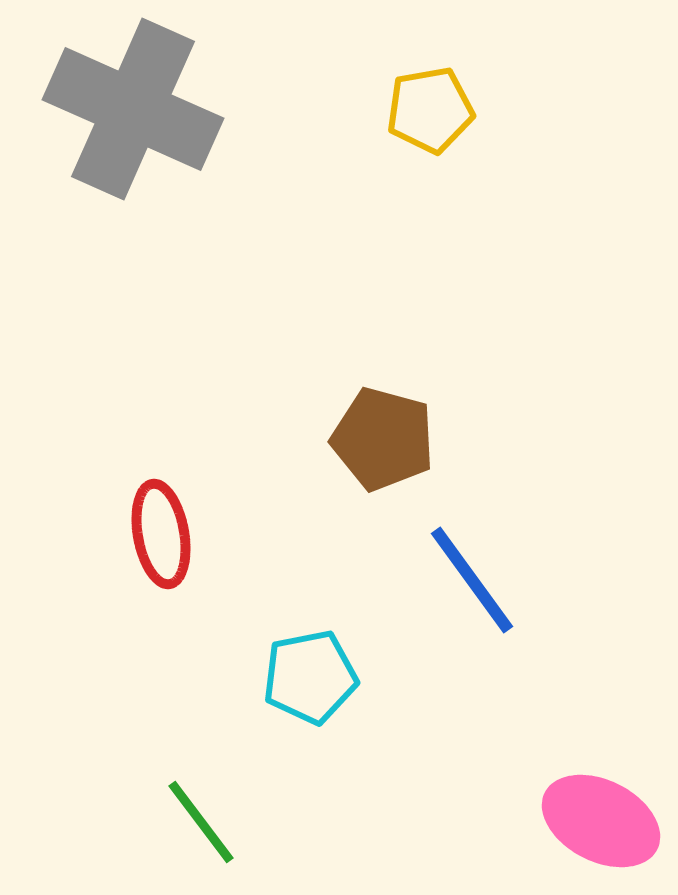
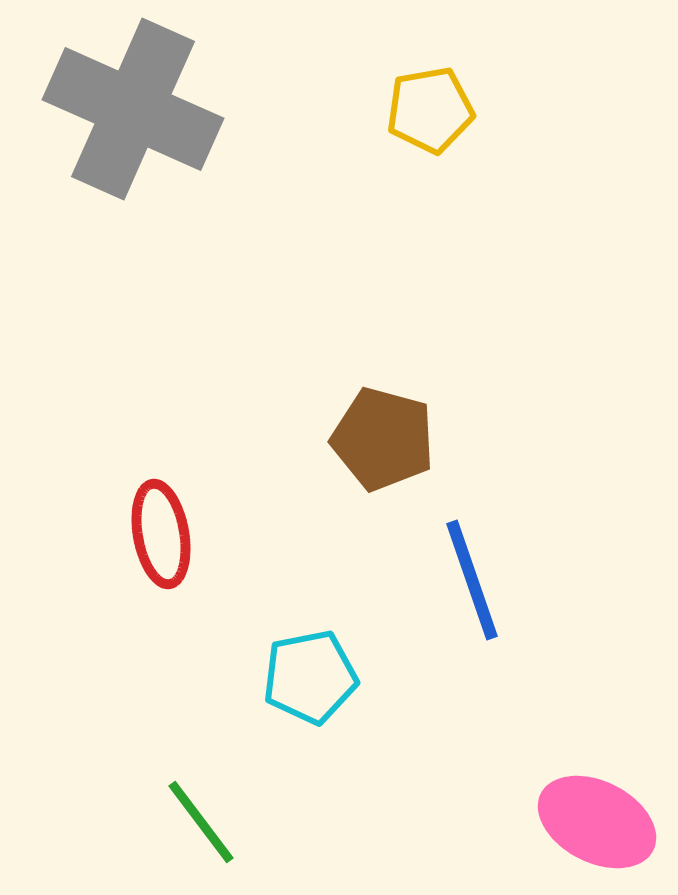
blue line: rotated 17 degrees clockwise
pink ellipse: moved 4 px left, 1 px down
